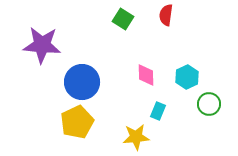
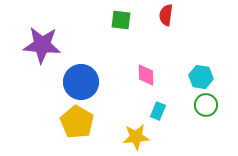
green square: moved 2 px left, 1 px down; rotated 25 degrees counterclockwise
cyan hexagon: moved 14 px right; rotated 25 degrees counterclockwise
blue circle: moved 1 px left
green circle: moved 3 px left, 1 px down
yellow pentagon: rotated 16 degrees counterclockwise
